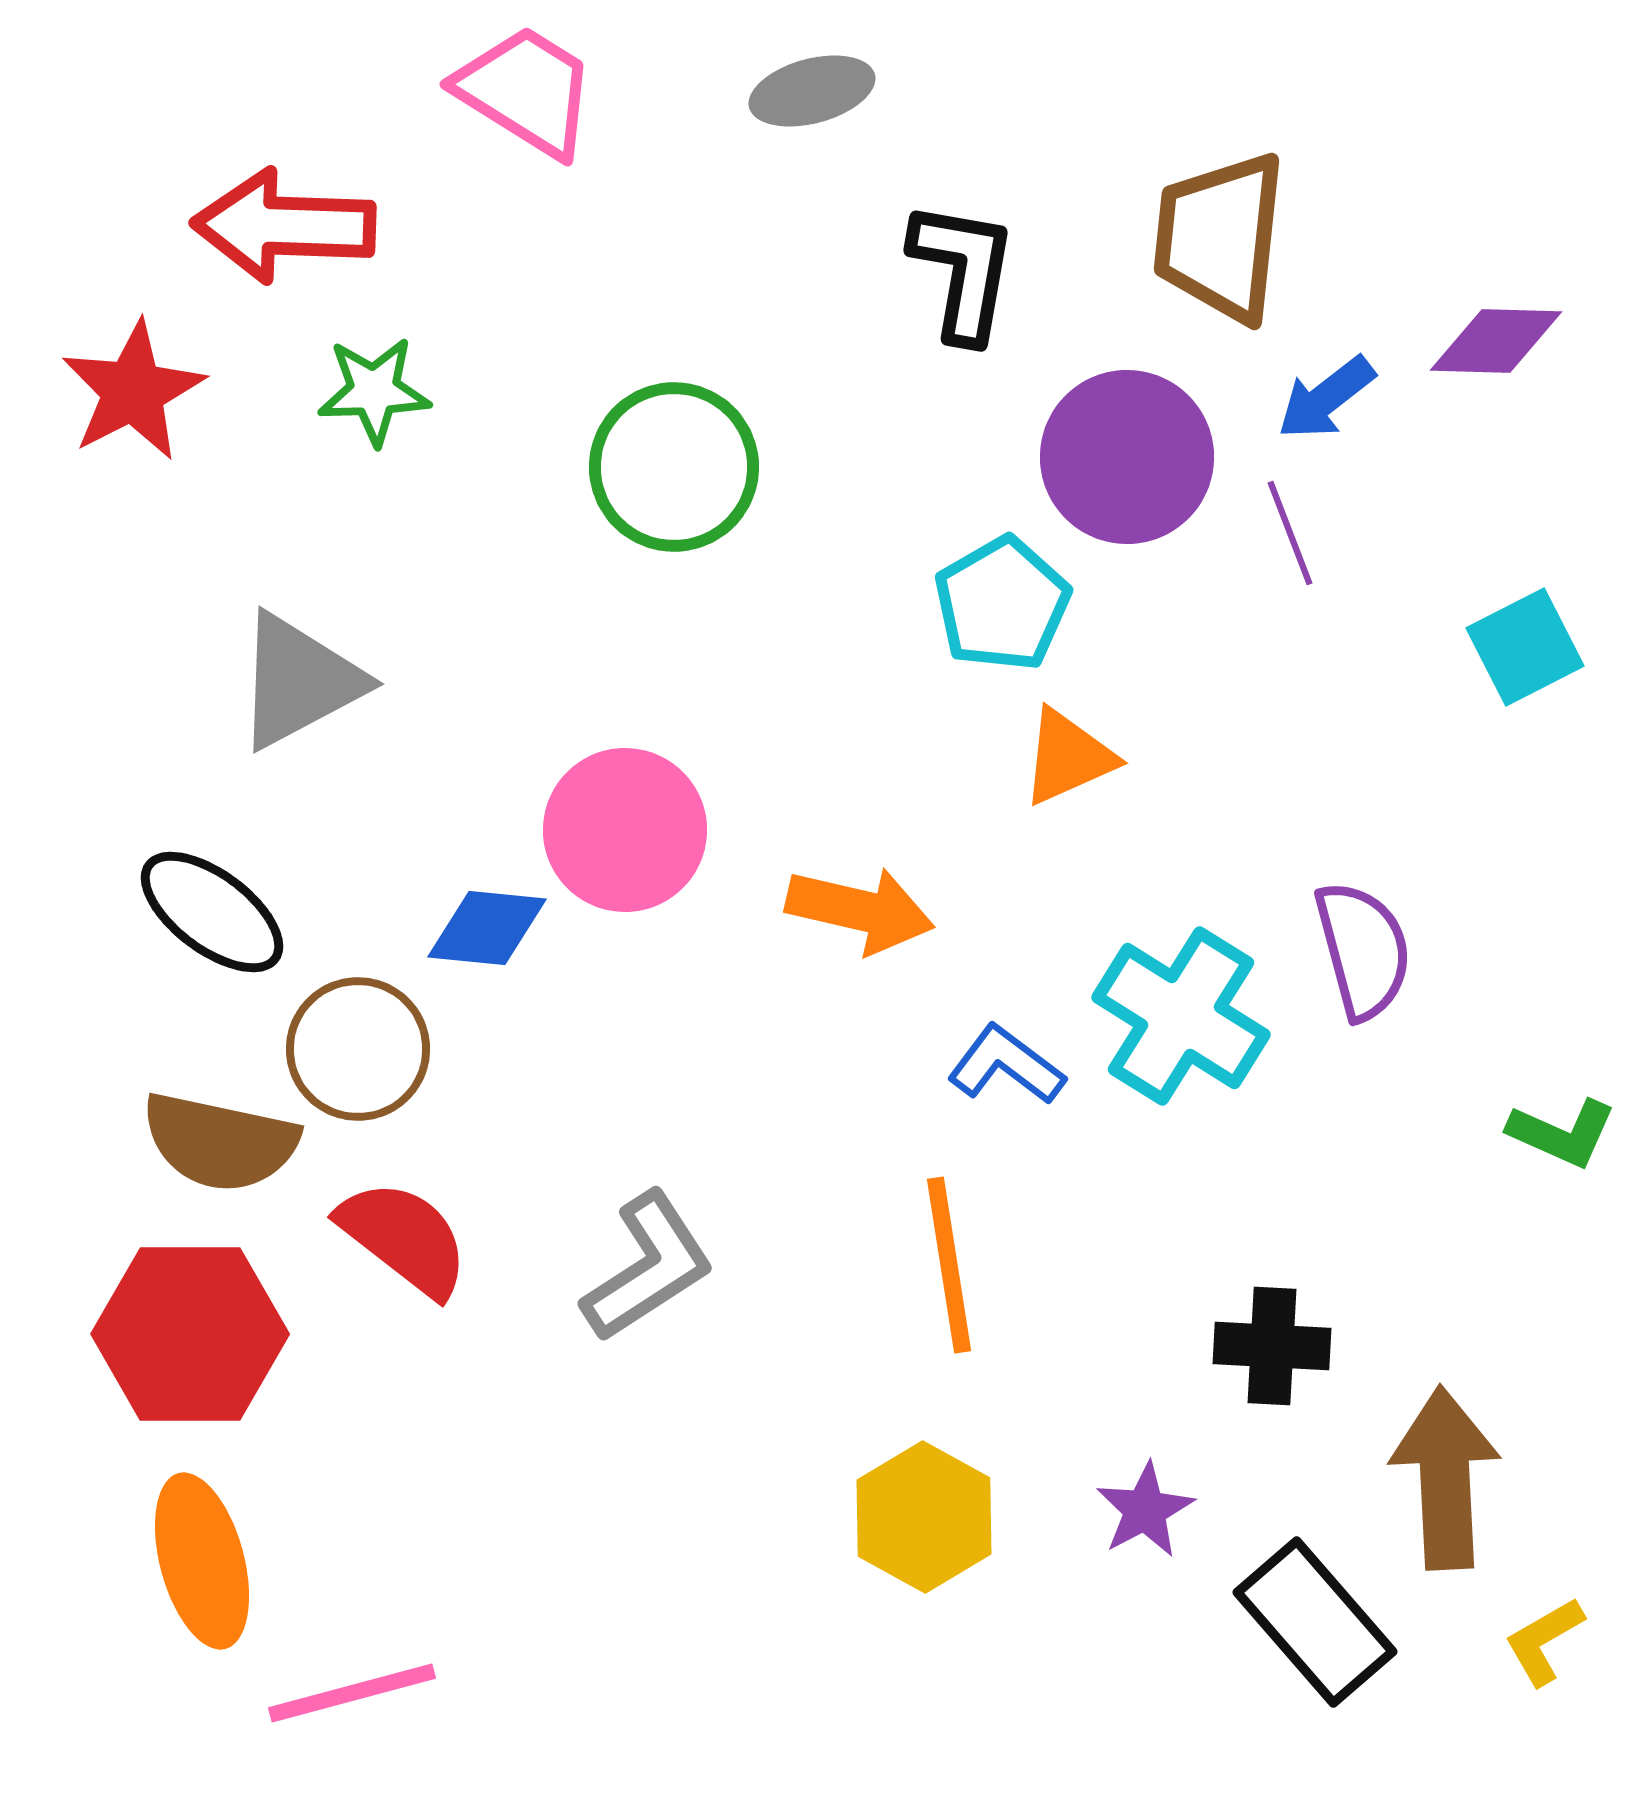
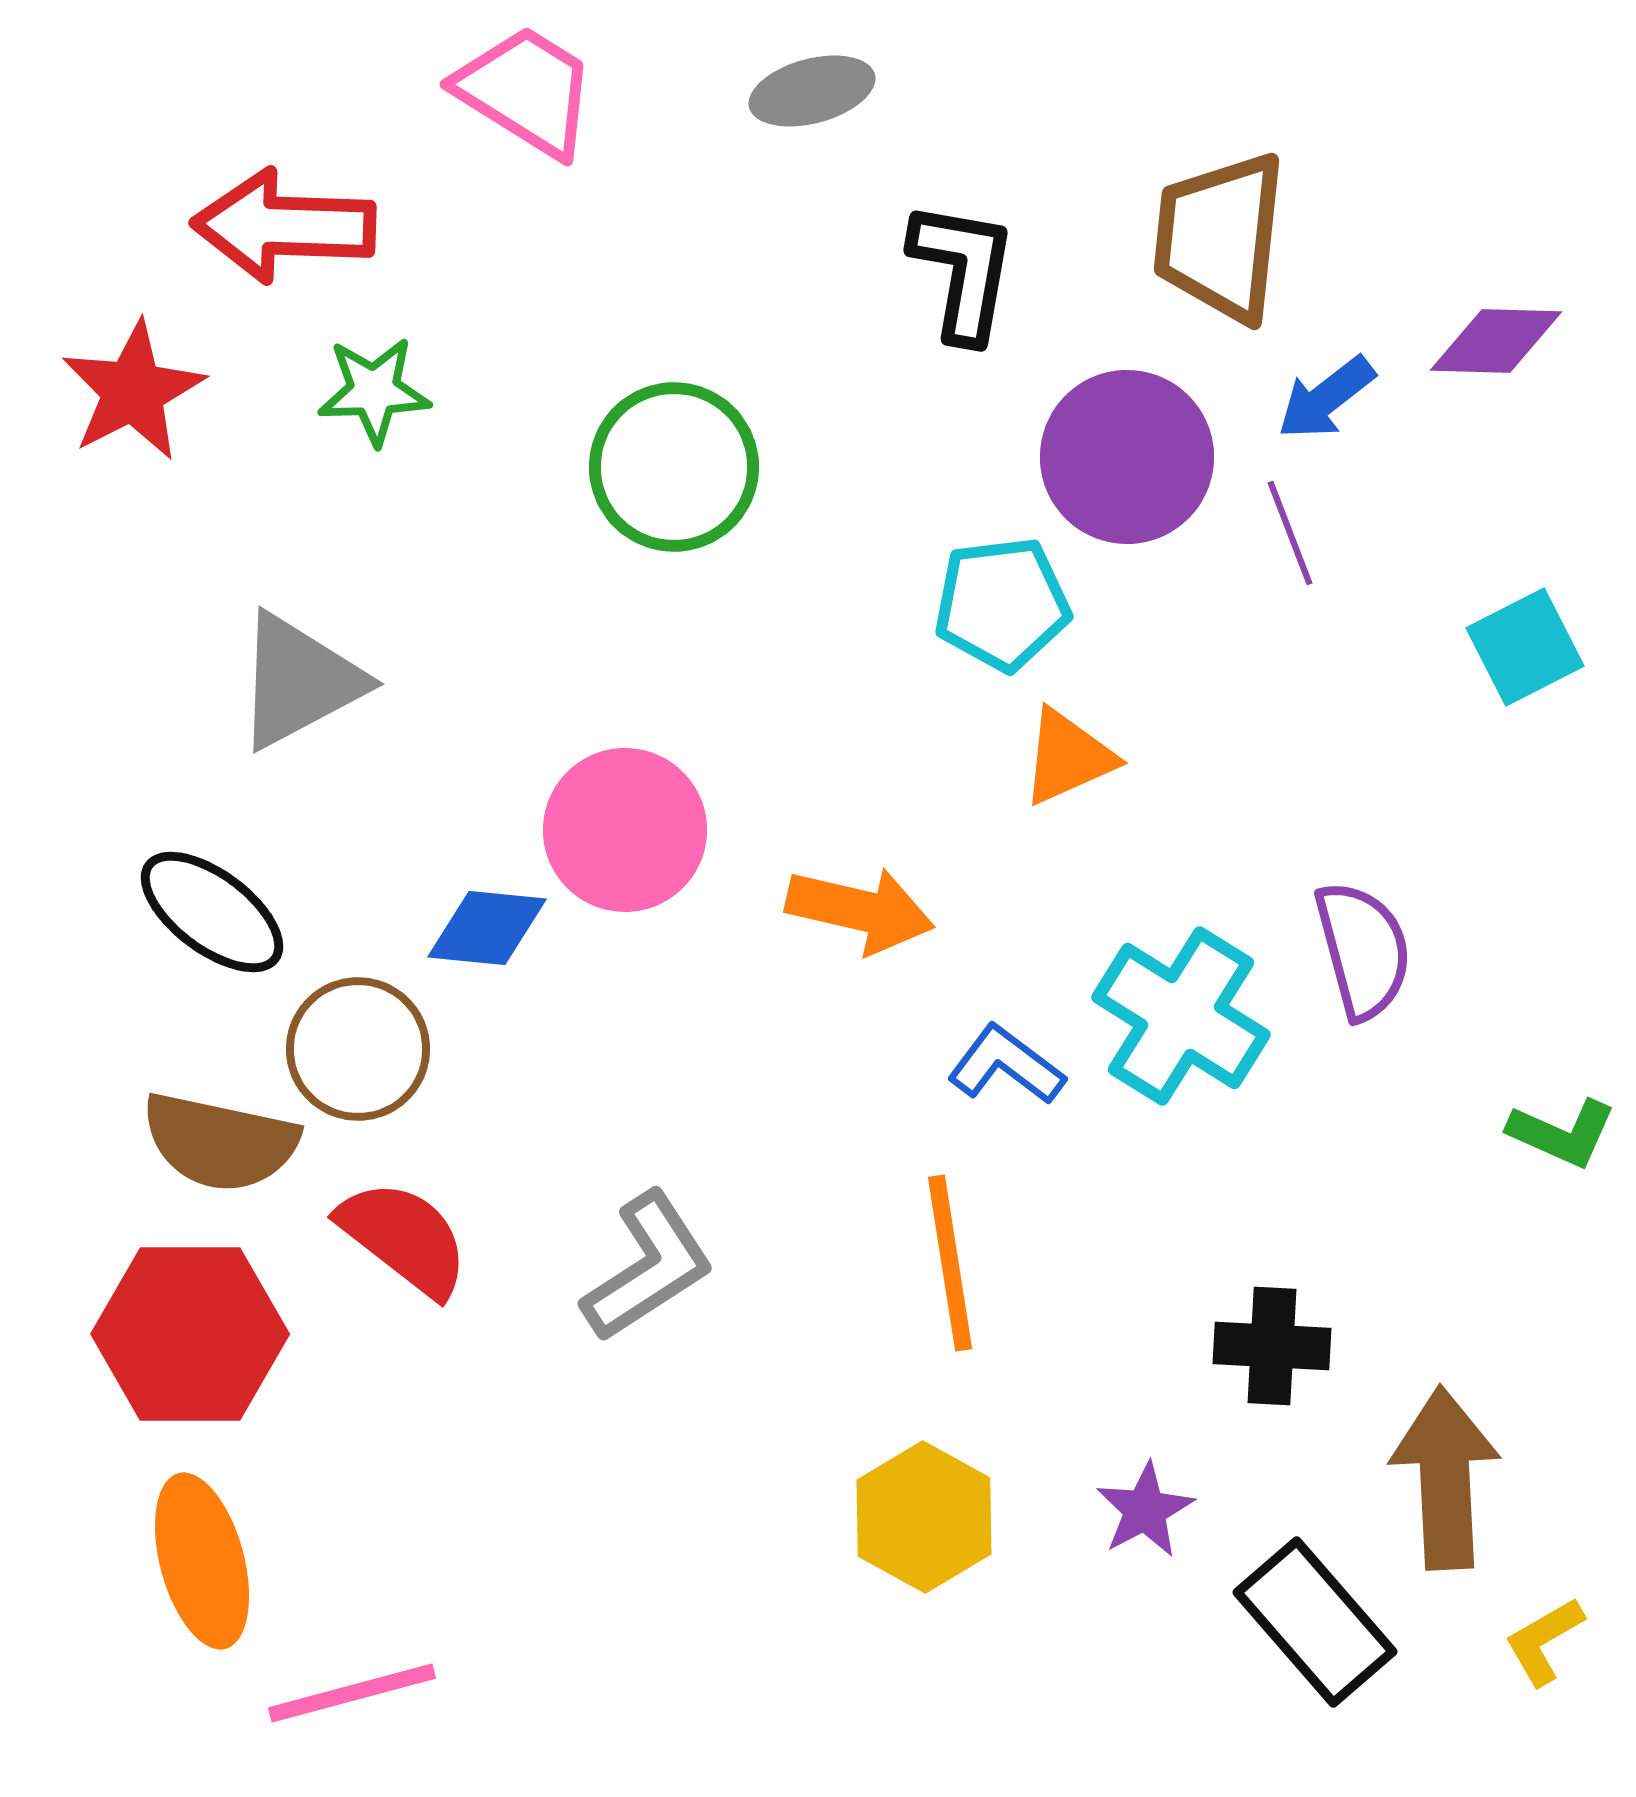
cyan pentagon: rotated 23 degrees clockwise
orange line: moved 1 px right, 2 px up
